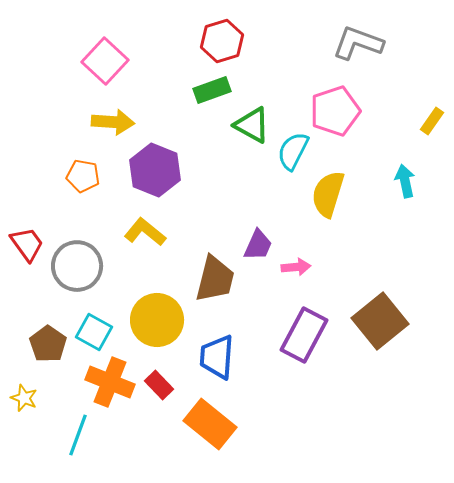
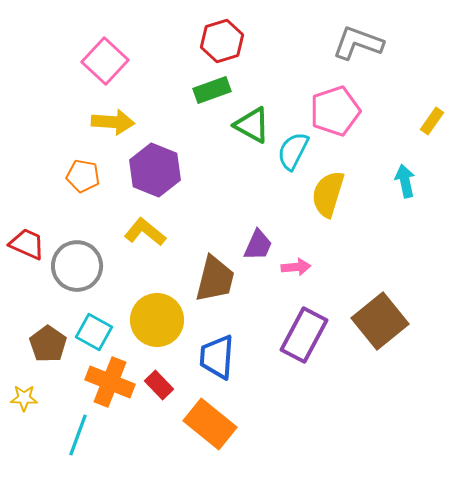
red trapezoid: rotated 30 degrees counterclockwise
yellow star: rotated 20 degrees counterclockwise
